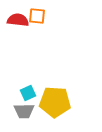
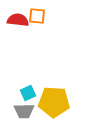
yellow pentagon: moved 1 px left
